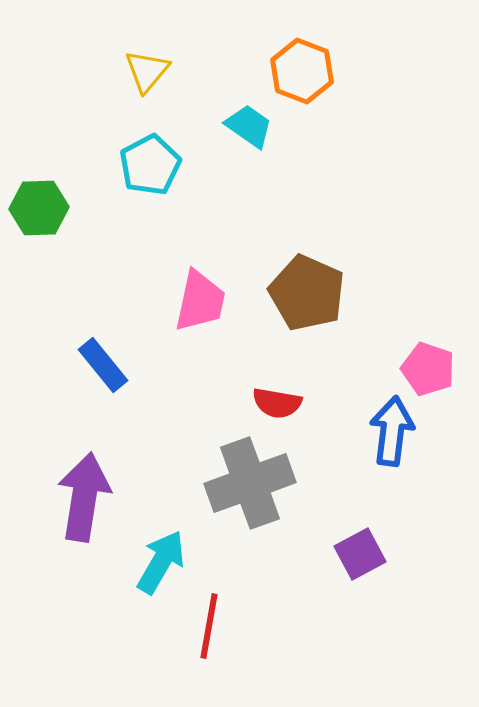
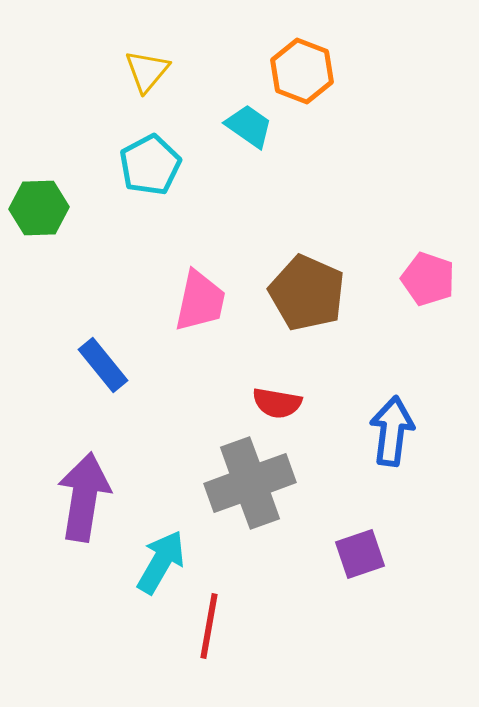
pink pentagon: moved 90 px up
purple square: rotated 9 degrees clockwise
